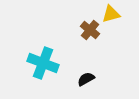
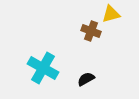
brown cross: moved 1 px right, 1 px down; rotated 18 degrees counterclockwise
cyan cross: moved 5 px down; rotated 8 degrees clockwise
